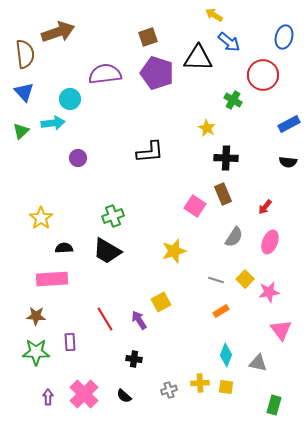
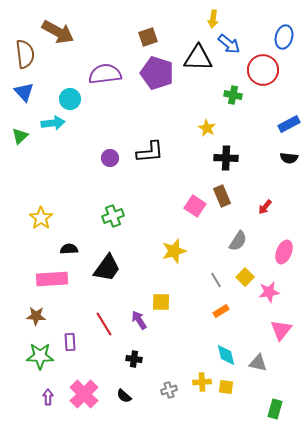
yellow arrow at (214, 15): moved 1 px left, 4 px down; rotated 114 degrees counterclockwise
brown arrow at (58, 32): rotated 48 degrees clockwise
blue arrow at (229, 42): moved 2 px down
red circle at (263, 75): moved 5 px up
green cross at (233, 100): moved 5 px up; rotated 18 degrees counterclockwise
green triangle at (21, 131): moved 1 px left, 5 px down
purple circle at (78, 158): moved 32 px right
black semicircle at (288, 162): moved 1 px right, 4 px up
brown rectangle at (223, 194): moved 1 px left, 2 px down
gray semicircle at (234, 237): moved 4 px right, 4 px down
pink ellipse at (270, 242): moved 14 px right, 10 px down
black semicircle at (64, 248): moved 5 px right, 1 px down
black trapezoid at (107, 251): moved 17 px down; rotated 84 degrees counterclockwise
yellow square at (245, 279): moved 2 px up
gray line at (216, 280): rotated 42 degrees clockwise
yellow square at (161, 302): rotated 30 degrees clockwise
red line at (105, 319): moved 1 px left, 5 px down
pink triangle at (281, 330): rotated 15 degrees clockwise
green star at (36, 352): moved 4 px right, 4 px down
cyan diamond at (226, 355): rotated 35 degrees counterclockwise
yellow cross at (200, 383): moved 2 px right, 1 px up
green rectangle at (274, 405): moved 1 px right, 4 px down
